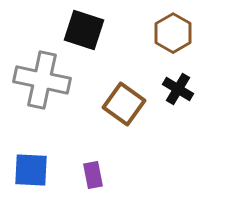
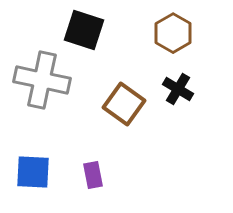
blue square: moved 2 px right, 2 px down
